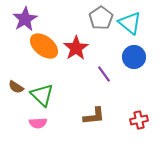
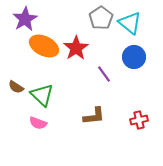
orange ellipse: rotated 12 degrees counterclockwise
pink semicircle: rotated 24 degrees clockwise
